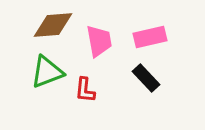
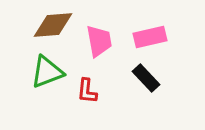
red L-shape: moved 2 px right, 1 px down
